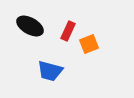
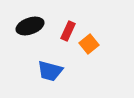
black ellipse: rotated 48 degrees counterclockwise
orange square: rotated 18 degrees counterclockwise
